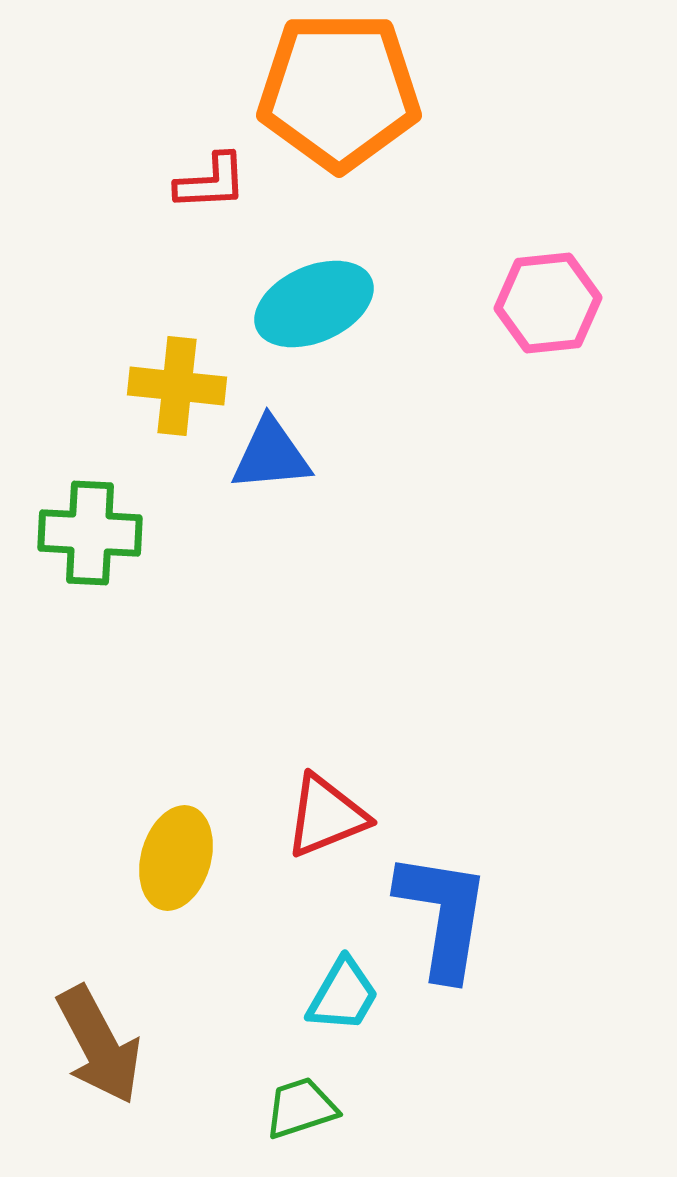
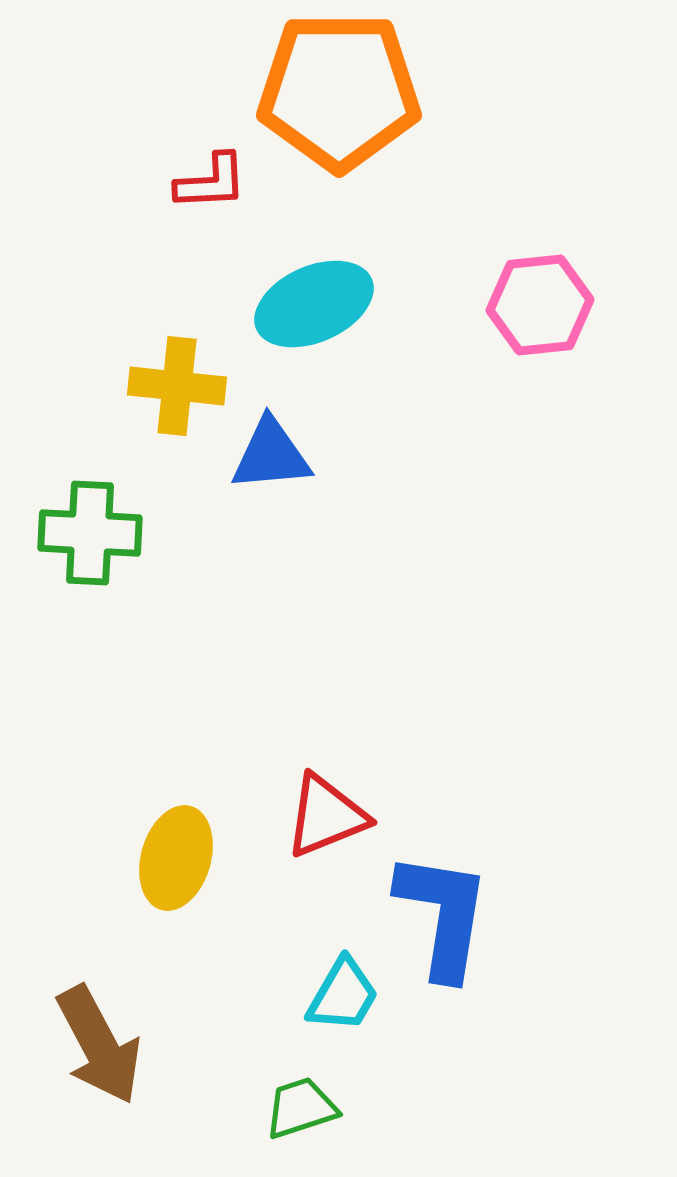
pink hexagon: moved 8 px left, 2 px down
